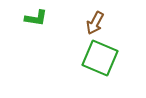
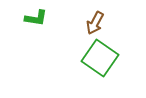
green square: rotated 12 degrees clockwise
